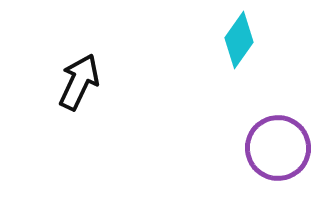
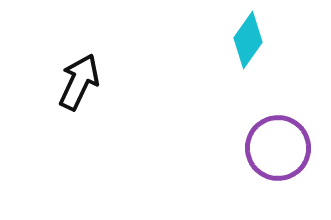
cyan diamond: moved 9 px right
